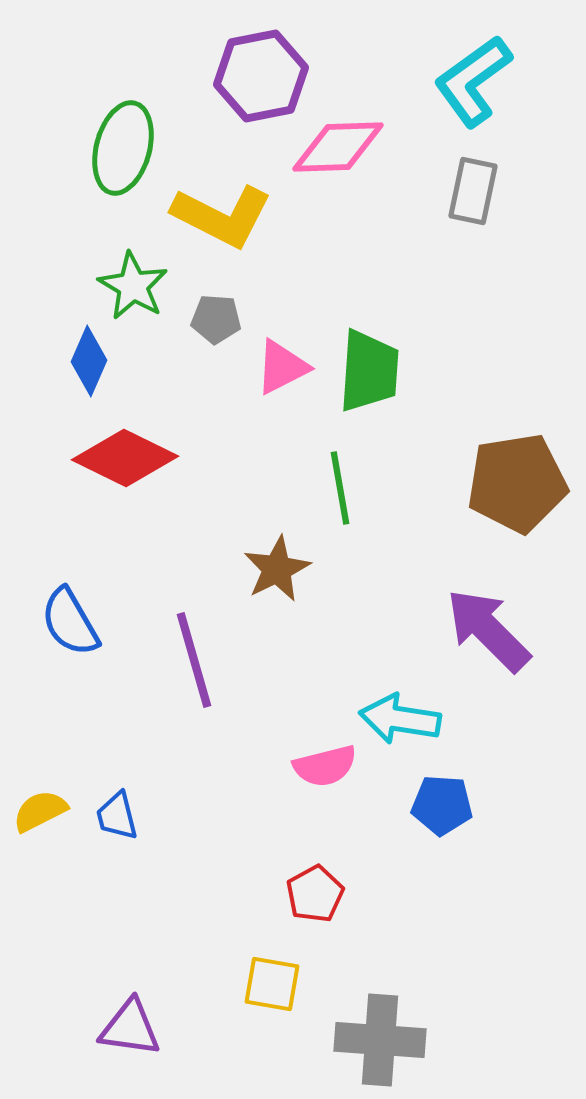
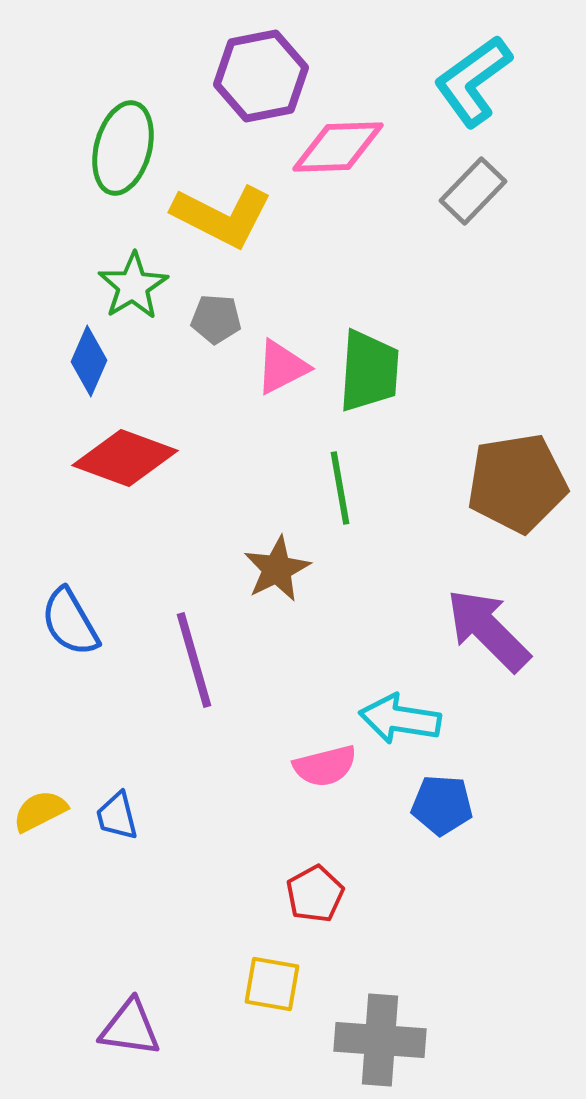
gray rectangle: rotated 32 degrees clockwise
green star: rotated 10 degrees clockwise
red diamond: rotated 6 degrees counterclockwise
